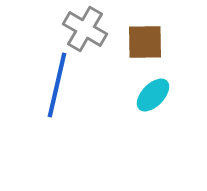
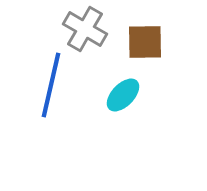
blue line: moved 6 px left
cyan ellipse: moved 30 px left
